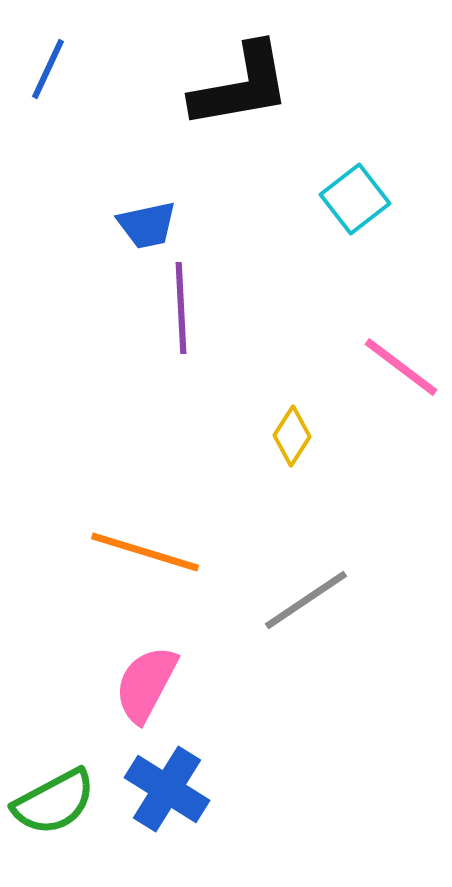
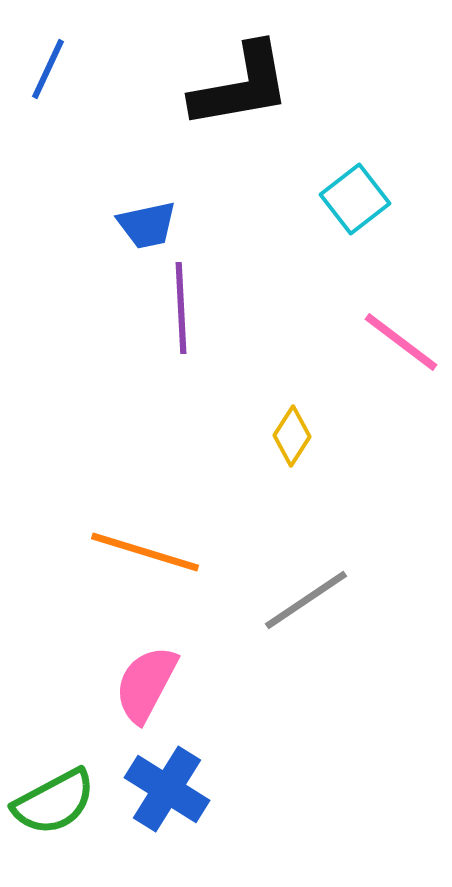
pink line: moved 25 px up
